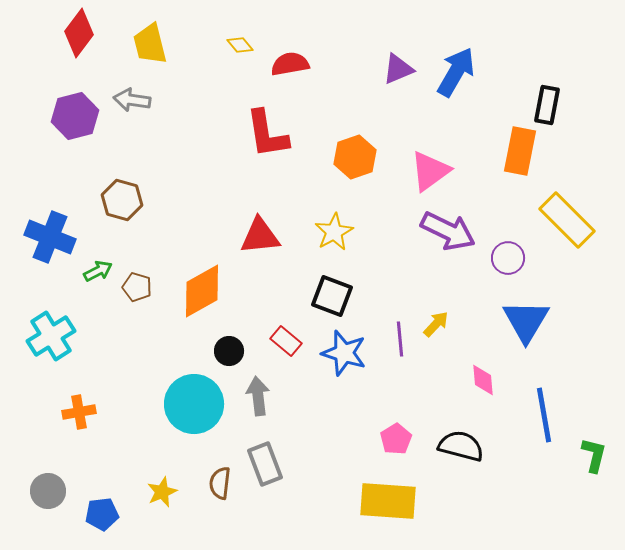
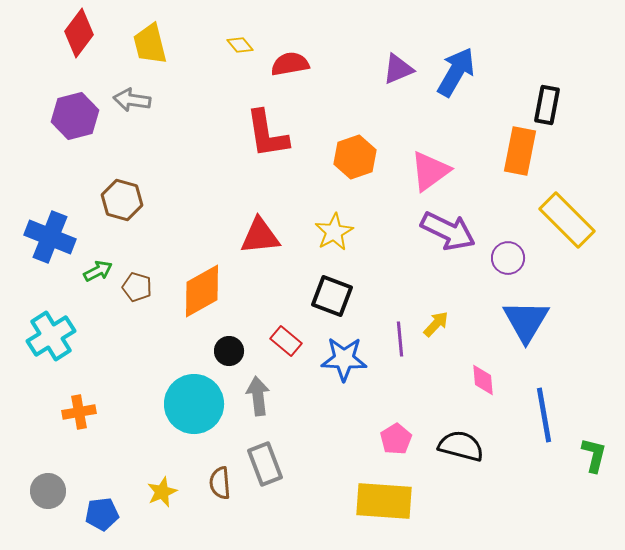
blue star at (344, 353): moved 6 px down; rotated 15 degrees counterclockwise
brown semicircle at (220, 483): rotated 12 degrees counterclockwise
yellow rectangle at (388, 501): moved 4 px left
